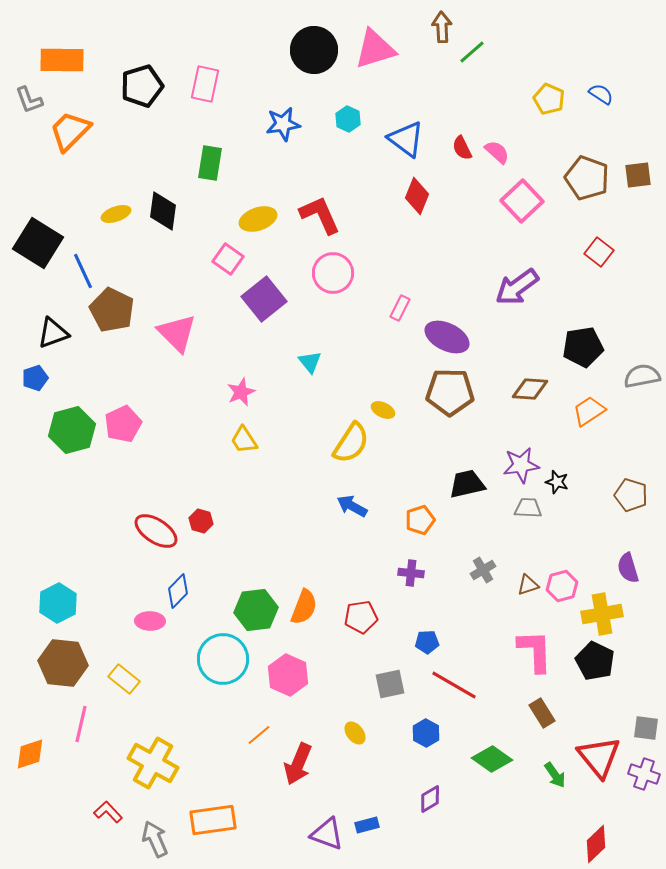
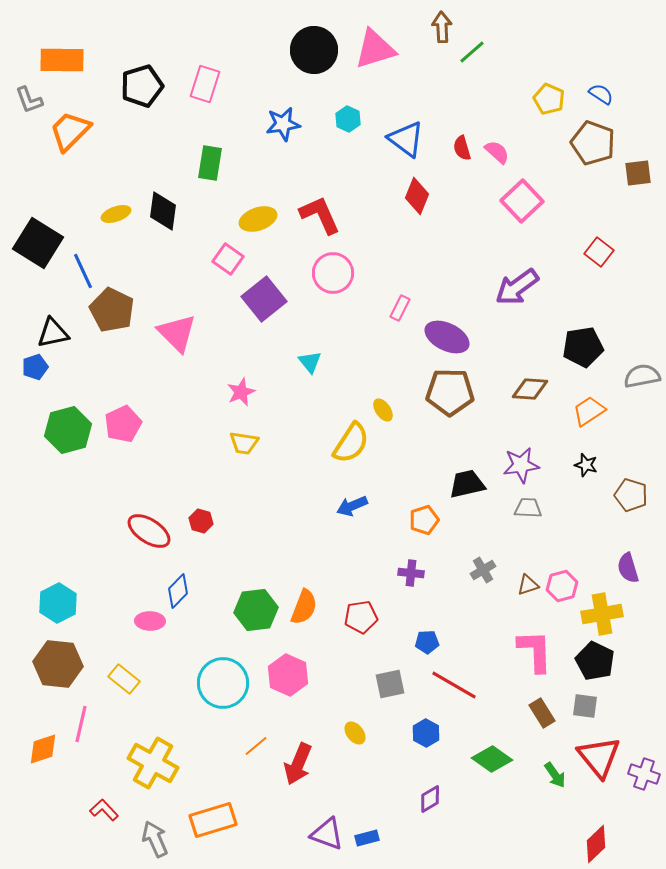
pink rectangle at (205, 84): rotated 6 degrees clockwise
red semicircle at (462, 148): rotated 10 degrees clockwise
brown square at (638, 175): moved 2 px up
brown pentagon at (587, 178): moved 6 px right, 35 px up
black triangle at (53, 333): rotated 8 degrees clockwise
blue pentagon at (35, 378): moved 11 px up
yellow ellipse at (383, 410): rotated 30 degrees clockwise
green hexagon at (72, 430): moved 4 px left
yellow trapezoid at (244, 440): moved 3 px down; rotated 48 degrees counterclockwise
black star at (557, 482): moved 29 px right, 17 px up
blue arrow at (352, 506): rotated 52 degrees counterclockwise
orange pentagon at (420, 520): moved 4 px right
red ellipse at (156, 531): moved 7 px left
cyan circle at (223, 659): moved 24 px down
brown hexagon at (63, 663): moved 5 px left, 1 px down
gray square at (646, 728): moved 61 px left, 22 px up
orange line at (259, 735): moved 3 px left, 11 px down
orange diamond at (30, 754): moved 13 px right, 5 px up
red L-shape at (108, 812): moved 4 px left, 2 px up
orange rectangle at (213, 820): rotated 9 degrees counterclockwise
blue rectangle at (367, 825): moved 13 px down
